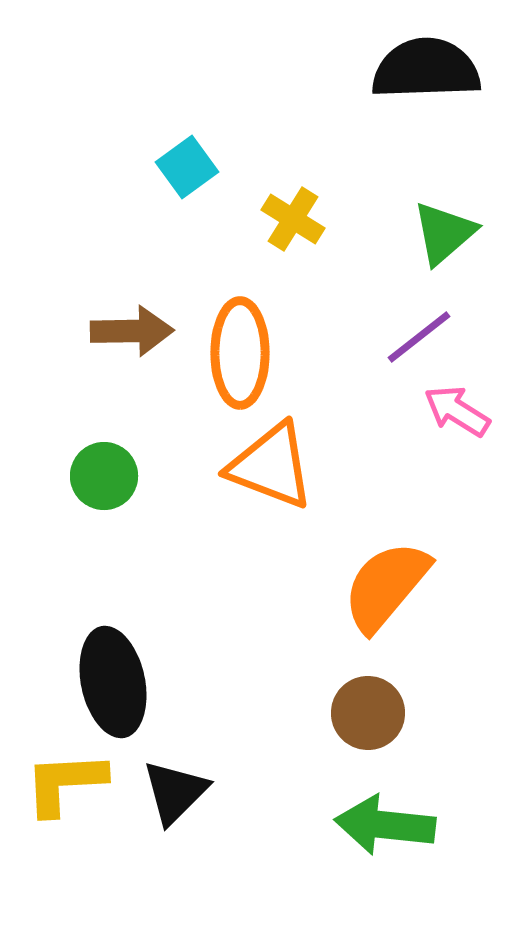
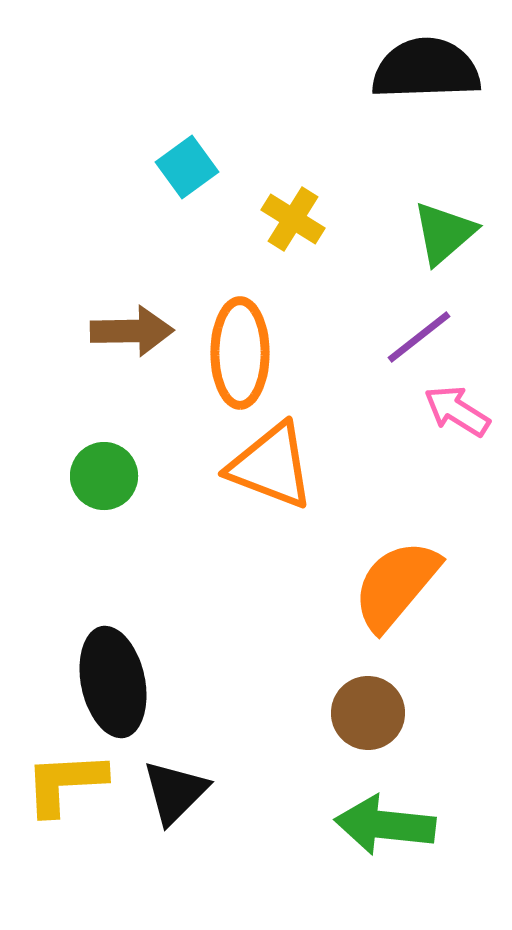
orange semicircle: moved 10 px right, 1 px up
